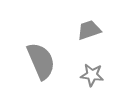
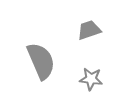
gray star: moved 1 px left, 4 px down
